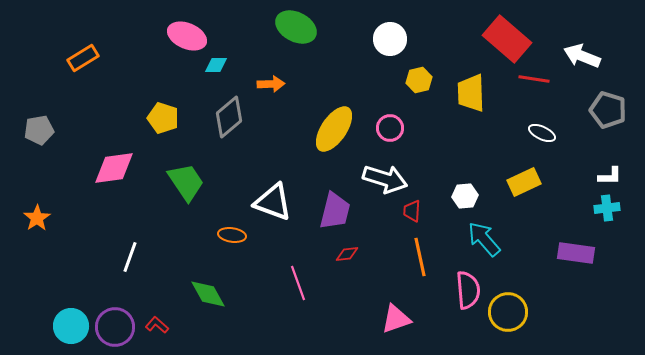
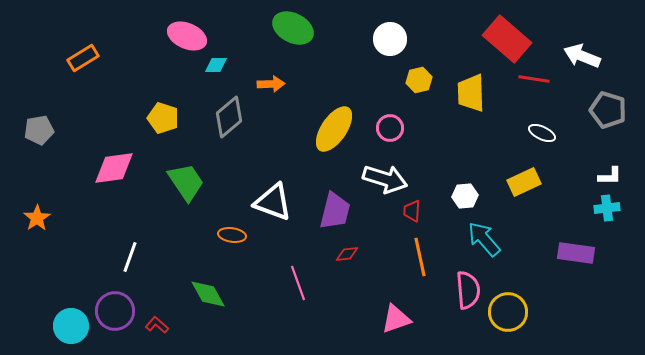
green ellipse at (296, 27): moved 3 px left, 1 px down
purple circle at (115, 327): moved 16 px up
